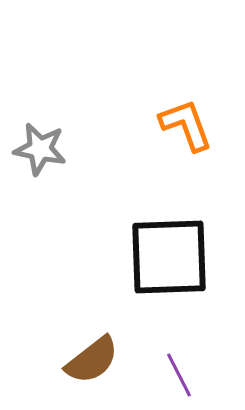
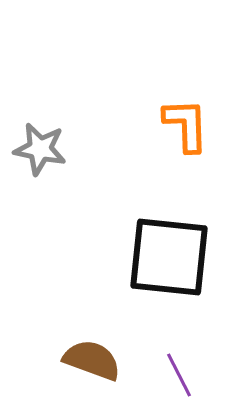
orange L-shape: rotated 18 degrees clockwise
black square: rotated 8 degrees clockwise
brown semicircle: rotated 122 degrees counterclockwise
